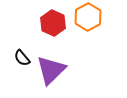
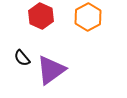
red hexagon: moved 12 px left, 7 px up
purple triangle: rotated 8 degrees clockwise
